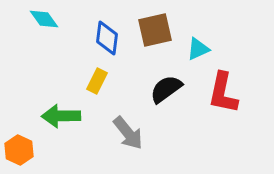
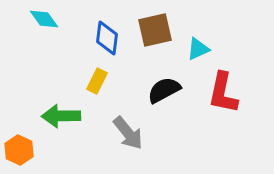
black semicircle: moved 2 px left, 1 px down; rotated 8 degrees clockwise
